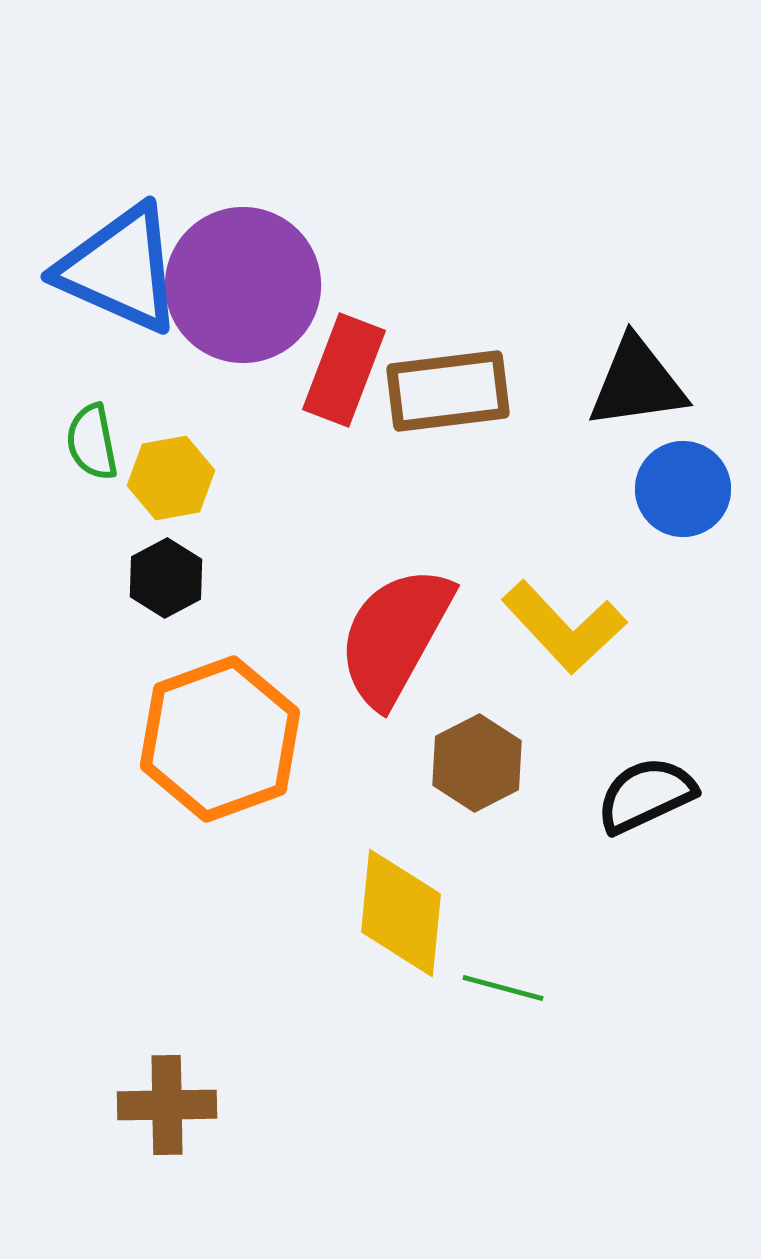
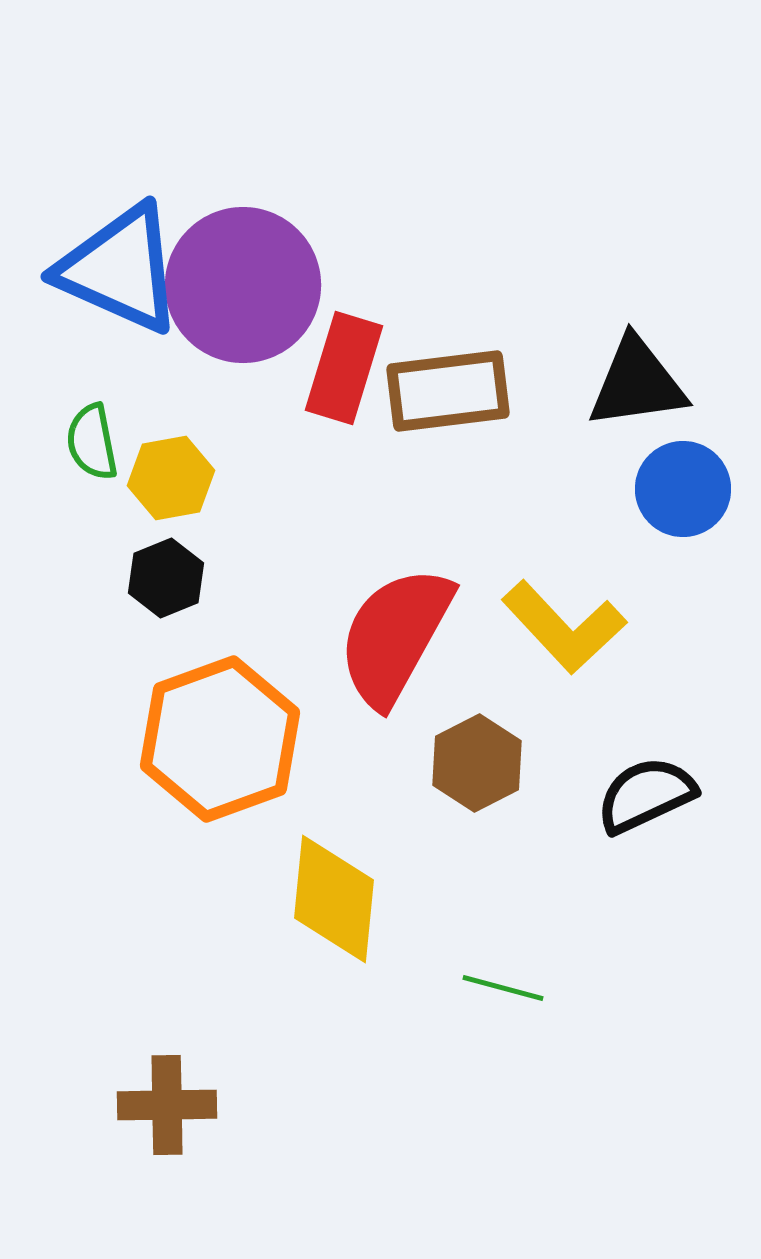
red rectangle: moved 2 px up; rotated 4 degrees counterclockwise
black hexagon: rotated 6 degrees clockwise
yellow diamond: moved 67 px left, 14 px up
